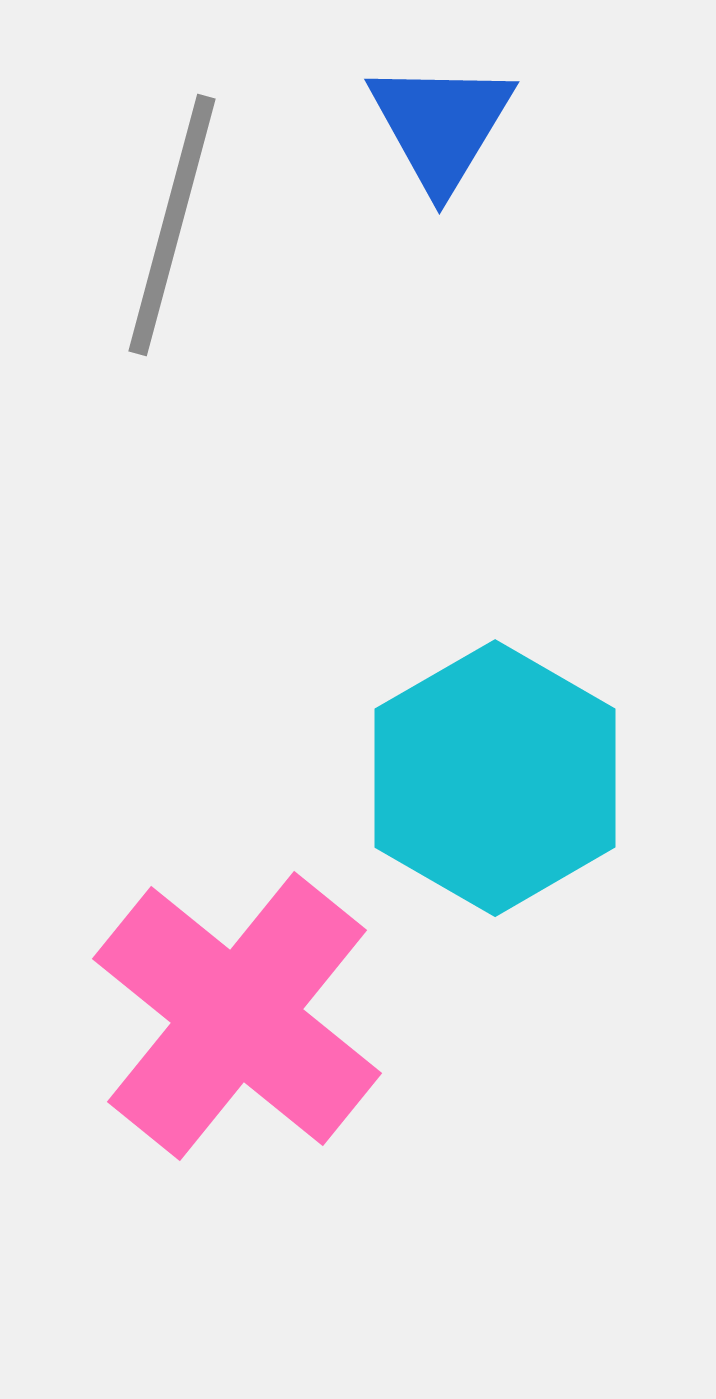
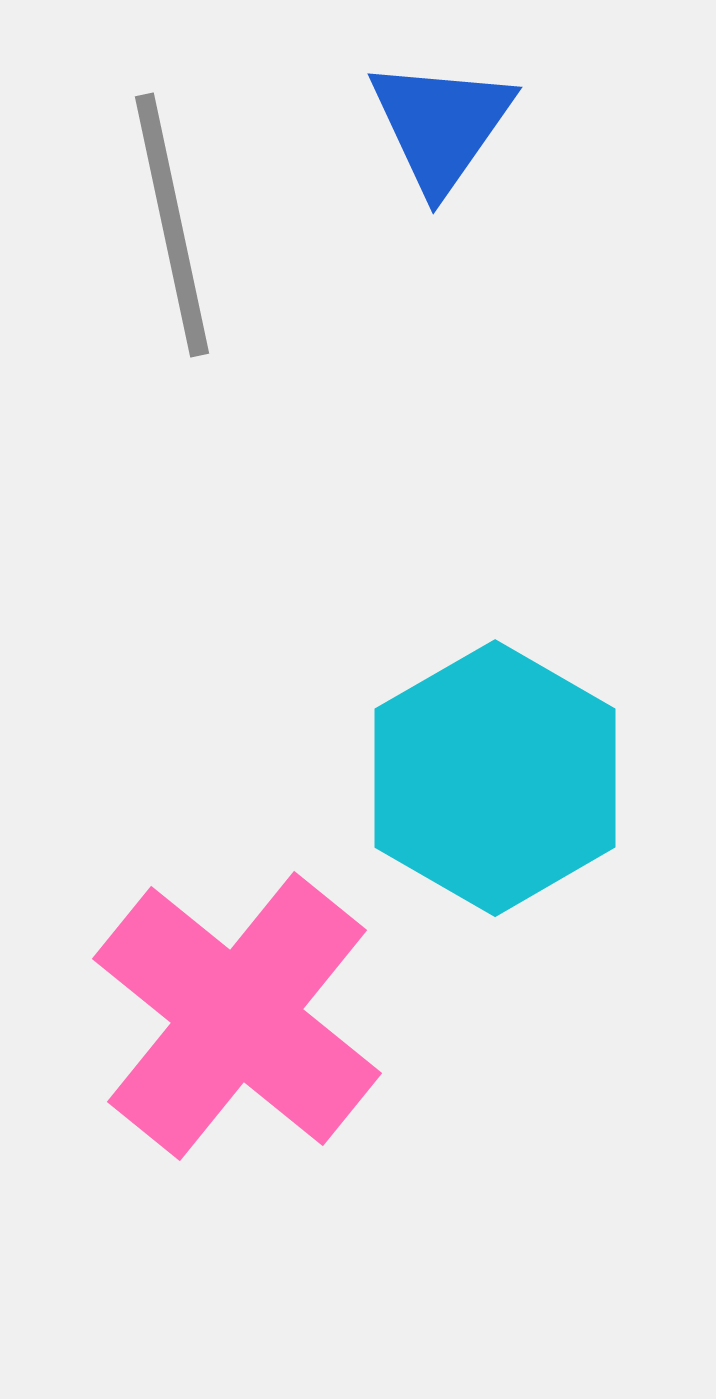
blue triangle: rotated 4 degrees clockwise
gray line: rotated 27 degrees counterclockwise
